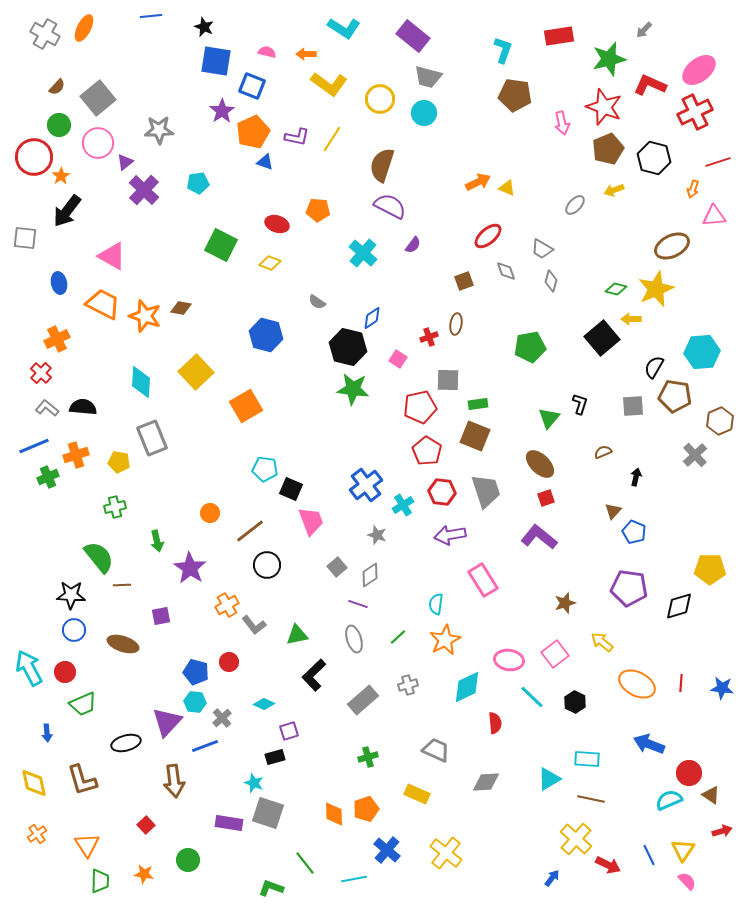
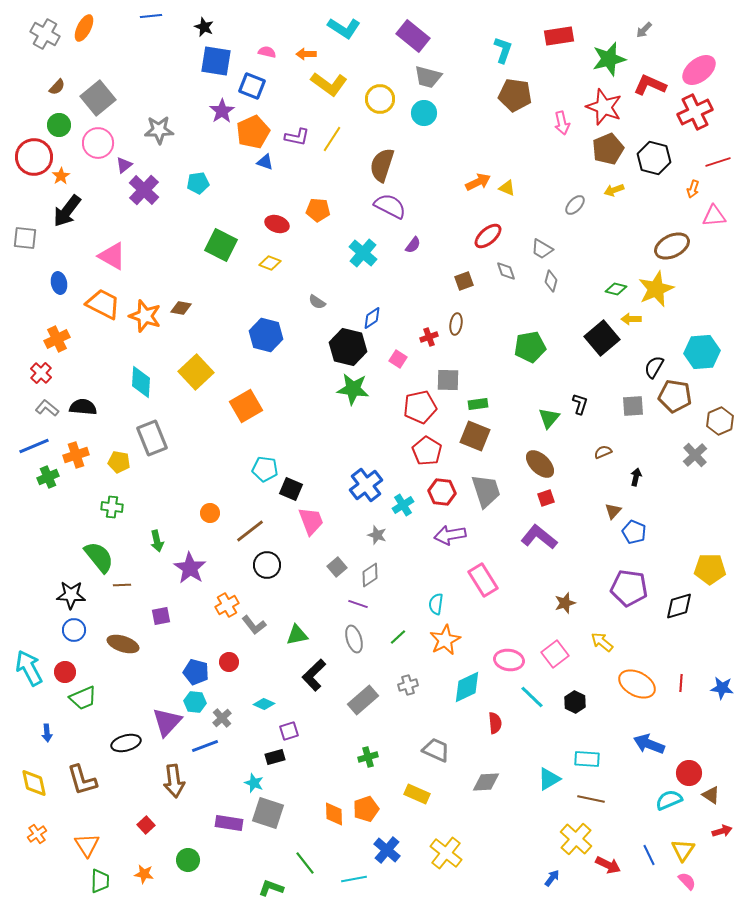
purple triangle at (125, 162): moved 1 px left, 3 px down
green cross at (115, 507): moved 3 px left; rotated 20 degrees clockwise
green trapezoid at (83, 704): moved 6 px up
